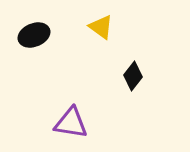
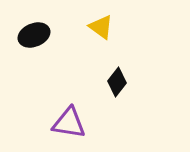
black diamond: moved 16 px left, 6 px down
purple triangle: moved 2 px left
